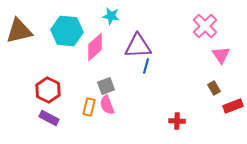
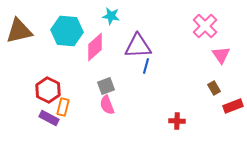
orange rectangle: moved 26 px left
